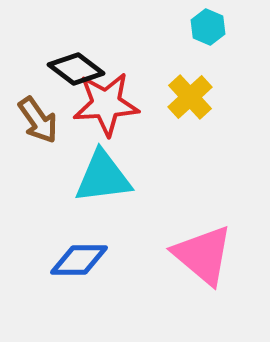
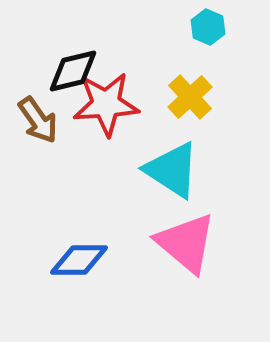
black diamond: moved 3 px left, 2 px down; rotated 50 degrees counterclockwise
cyan triangle: moved 69 px right, 7 px up; rotated 40 degrees clockwise
pink triangle: moved 17 px left, 12 px up
